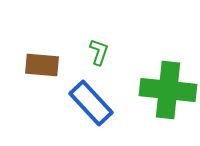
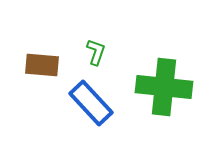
green L-shape: moved 3 px left
green cross: moved 4 px left, 3 px up
